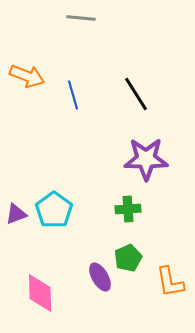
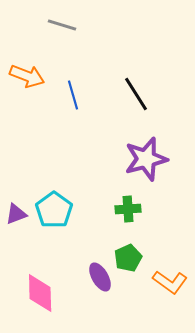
gray line: moved 19 px left, 7 px down; rotated 12 degrees clockwise
purple star: rotated 15 degrees counterclockwise
orange L-shape: rotated 44 degrees counterclockwise
